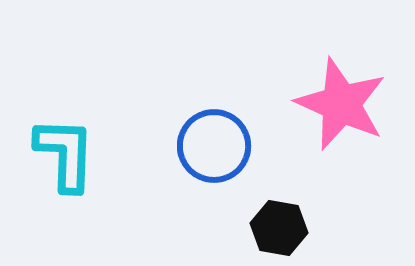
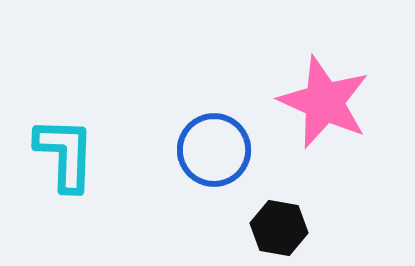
pink star: moved 17 px left, 2 px up
blue circle: moved 4 px down
